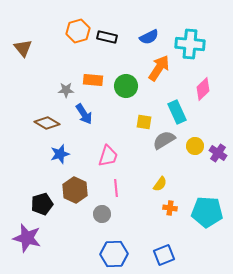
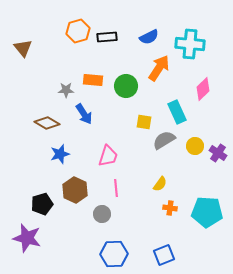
black rectangle: rotated 18 degrees counterclockwise
